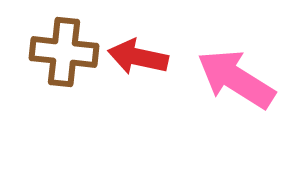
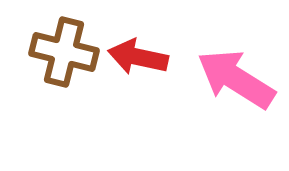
brown cross: rotated 8 degrees clockwise
